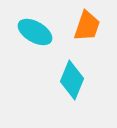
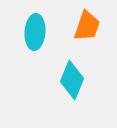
cyan ellipse: rotated 64 degrees clockwise
